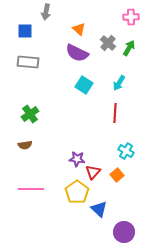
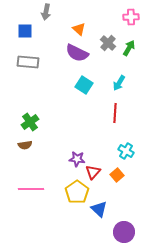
green cross: moved 8 px down
